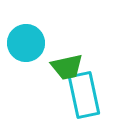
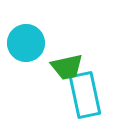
cyan rectangle: moved 1 px right
